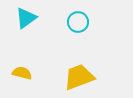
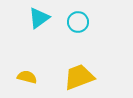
cyan triangle: moved 13 px right
yellow semicircle: moved 5 px right, 4 px down
